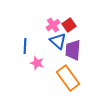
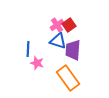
pink cross: moved 4 px right
blue triangle: rotated 24 degrees counterclockwise
blue line: moved 3 px right, 3 px down
